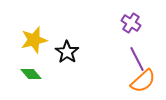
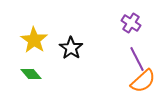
yellow star: rotated 24 degrees counterclockwise
black star: moved 4 px right, 4 px up
